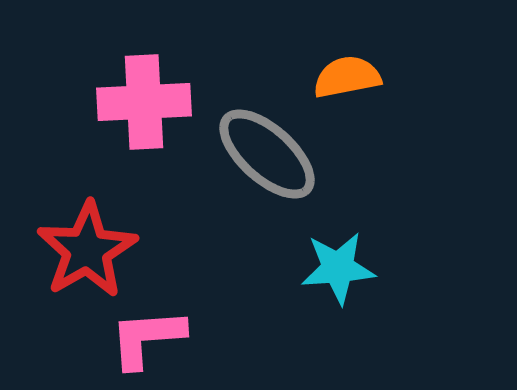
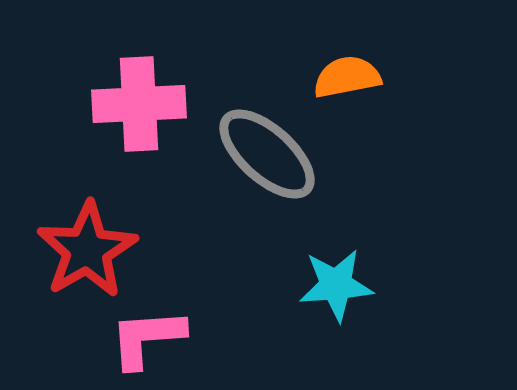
pink cross: moved 5 px left, 2 px down
cyan star: moved 2 px left, 17 px down
